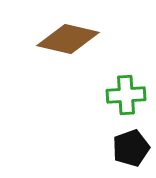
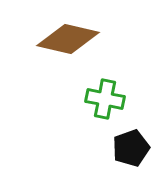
green cross: moved 21 px left, 4 px down; rotated 15 degrees clockwise
